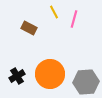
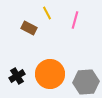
yellow line: moved 7 px left, 1 px down
pink line: moved 1 px right, 1 px down
